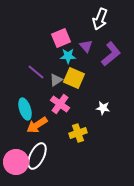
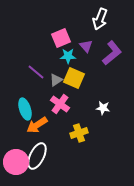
purple L-shape: moved 1 px right, 1 px up
yellow cross: moved 1 px right
